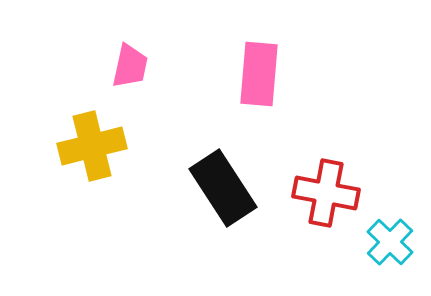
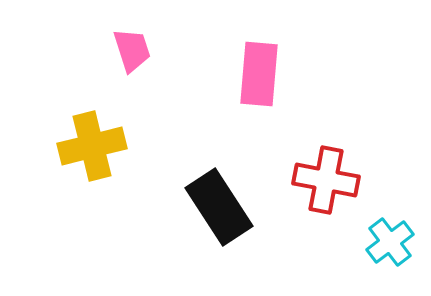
pink trapezoid: moved 2 px right, 16 px up; rotated 30 degrees counterclockwise
black rectangle: moved 4 px left, 19 px down
red cross: moved 13 px up
cyan cross: rotated 9 degrees clockwise
